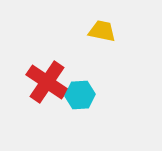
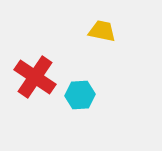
red cross: moved 12 px left, 5 px up
